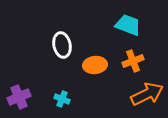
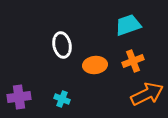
cyan trapezoid: rotated 40 degrees counterclockwise
purple cross: rotated 15 degrees clockwise
